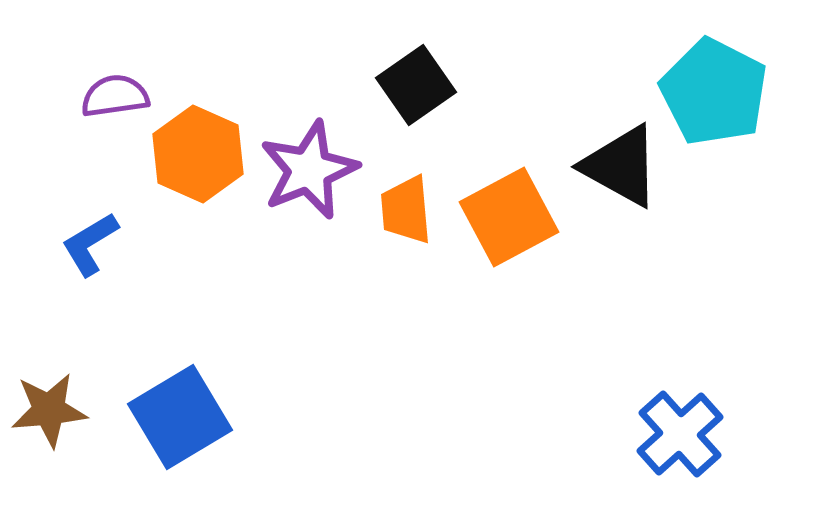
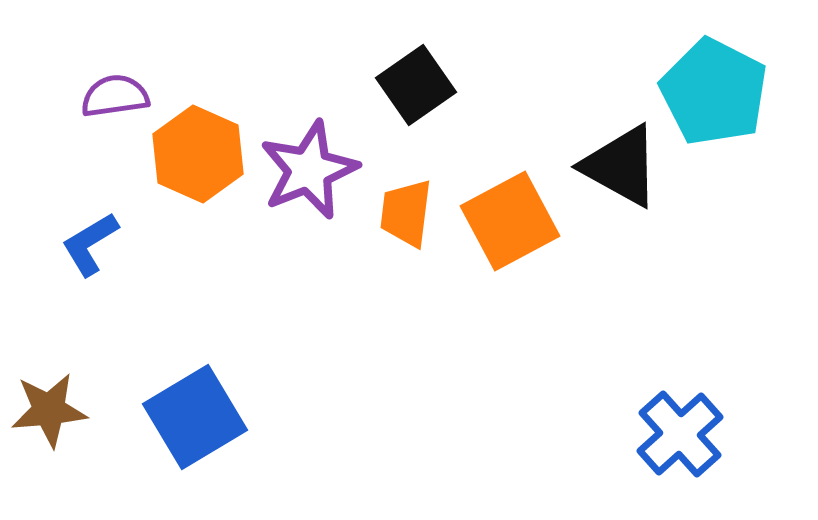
orange trapezoid: moved 3 px down; rotated 12 degrees clockwise
orange square: moved 1 px right, 4 px down
blue square: moved 15 px right
